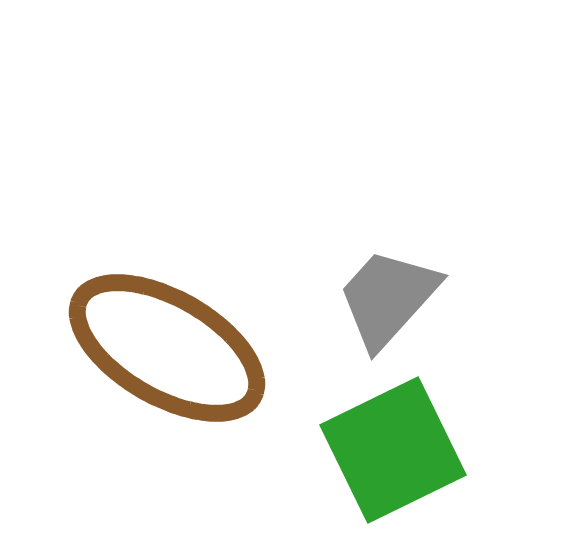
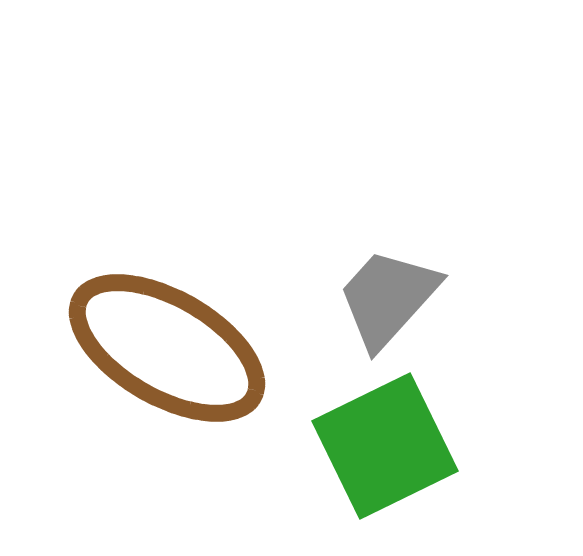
green square: moved 8 px left, 4 px up
